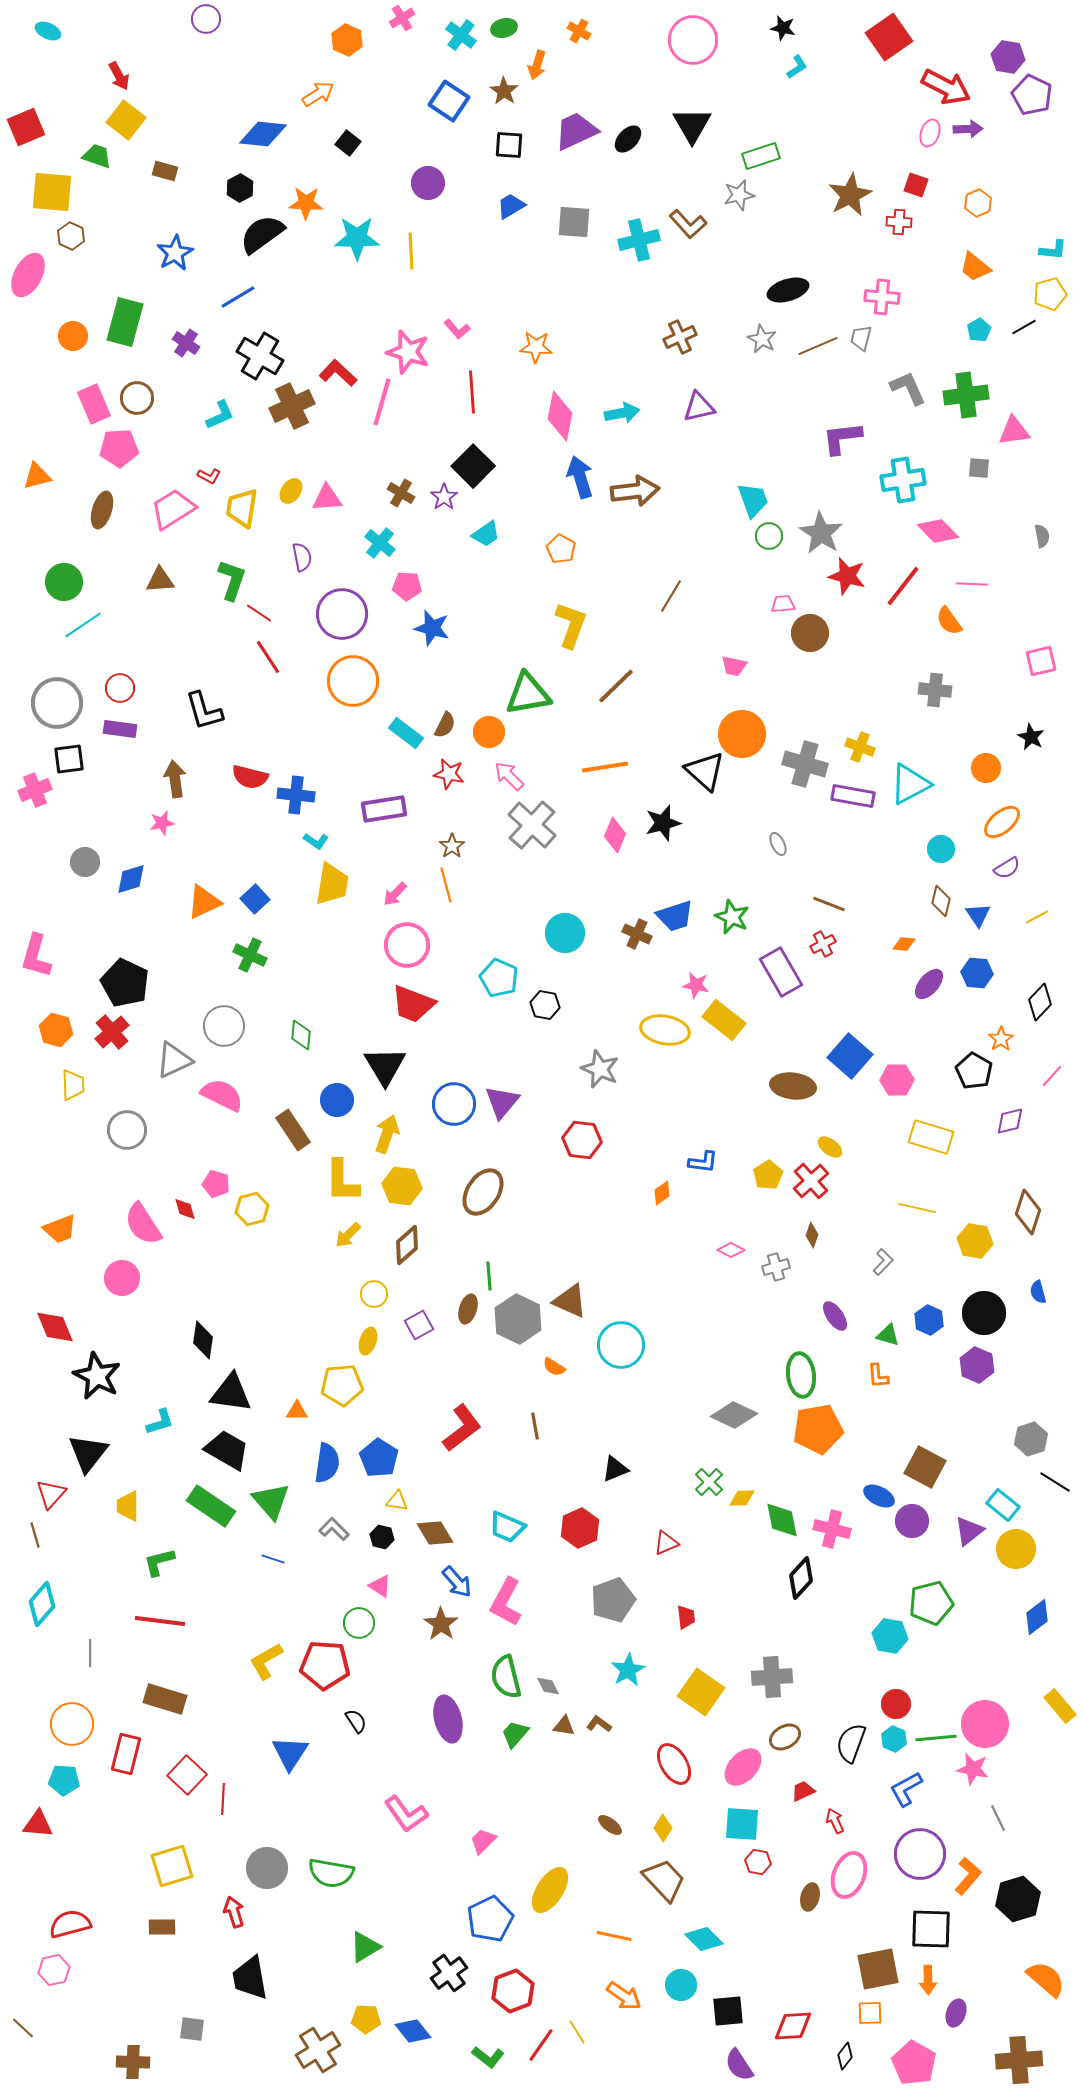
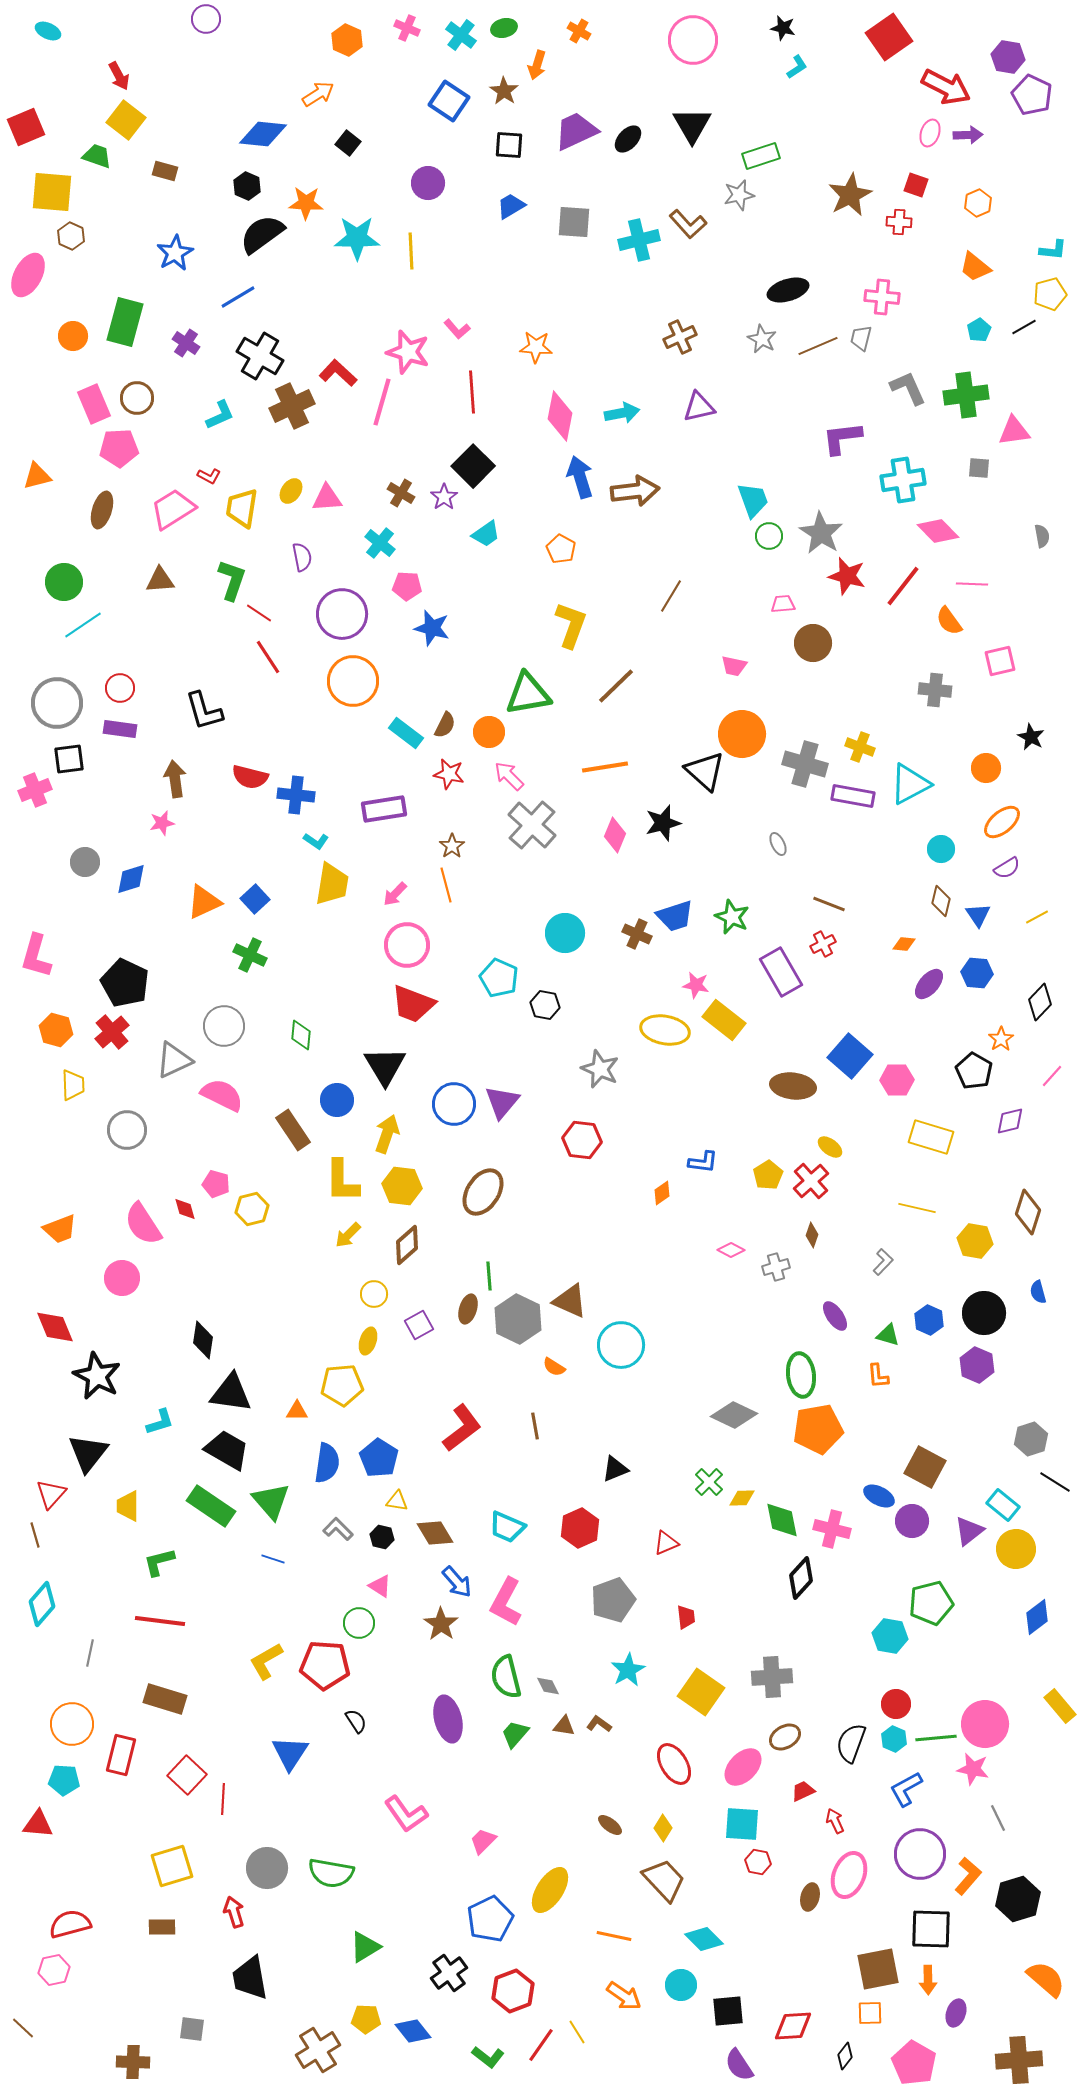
pink cross at (402, 18): moved 5 px right, 10 px down; rotated 35 degrees counterclockwise
purple arrow at (968, 129): moved 6 px down
black hexagon at (240, 188): moved 7 px right, 2 px up; rotated 8 degrees counterclockwise
brown circle at (810, 633): moved 3 px right, 10 px down
pink square at (1041, 661): moved 41 px left
gray L-shape at (334, 1529): moved 4 px right
gray line at (90, 1653): rotated 12 degrees clockwise
red rectangle at (126, 1754): moved 5 px left, 1 px down
